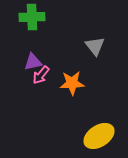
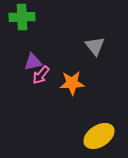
green cross: moved 10 px left
